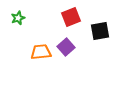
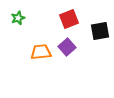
red square: moved 2 px left, 2 px down
purple square: moved 1 px right
